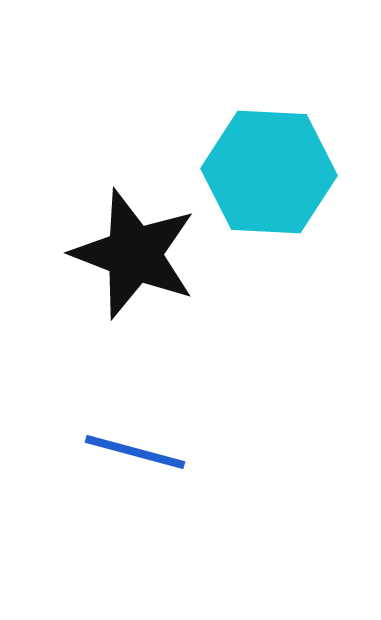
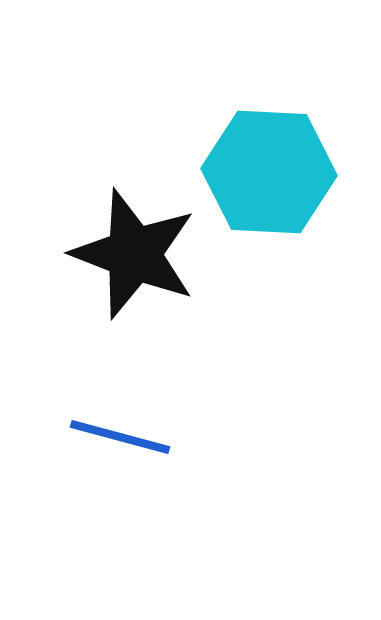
blue line: moved 15 px left, 15 px up
